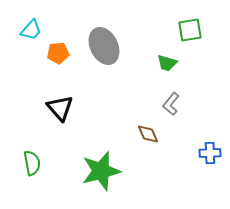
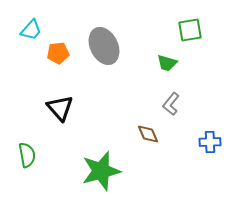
blue cross: moved 11 px up
green semicircle: moved 5 px left, 8 px up
